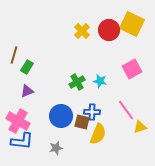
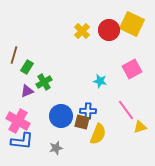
green cross: moved 33 px left
blue cross: moved 4 px left, 1 px up
